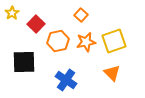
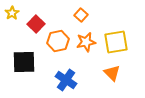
yellow square: moved 2 px right, 1 px down; rotated 10 degrees clockwise
